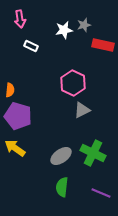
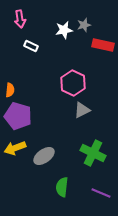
yellow arrow: rotated 55 degrees counterclockwise
gray ellipse: moved 17 px left
